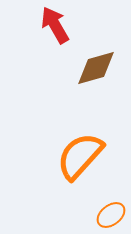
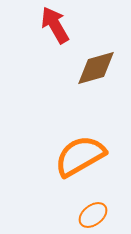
orange semicircle: rotated 18 degrees clockwise
orange ellipse: moved 18 px left
